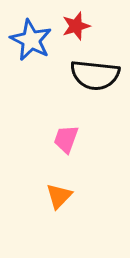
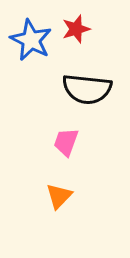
red star: moved 3 px down
black semicircle: moved 8 px left, 14 px down
pink trapezoid: moved 3 px down
